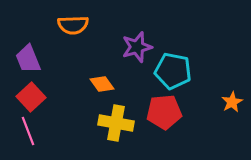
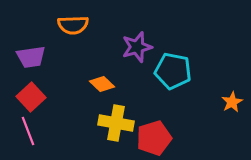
purple trapezoid: moved 3 px right, 2 px up; rotated 76 degrees counterclockwise
orange diamond: rotated 10 degrees counterclockwise
red pentagon: moved 10 px left, 26 px down; rotated 12 degrees counterclockwise
